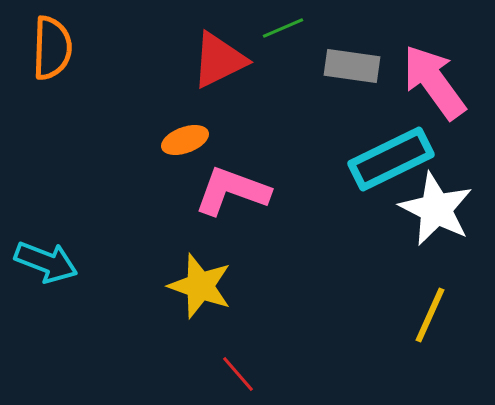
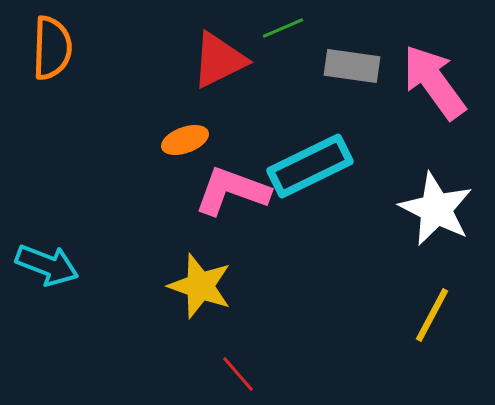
cyan rectangle: moved 81 px left, 7 px down
cyan arrow: moved 1 px right, 3 px down
yellow line: moved 2 px right; rotated 4 degrees clockwise
